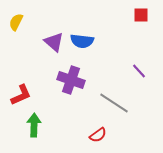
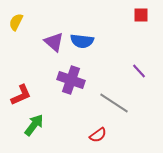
green arrow: rotated 35 degrees clockwise
